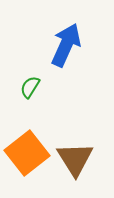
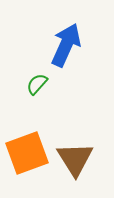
green semicircle: moved 7 px right, 3 px up; rotated 10 degrees clockwise
orange square: rotated 18 degrees clockwise
